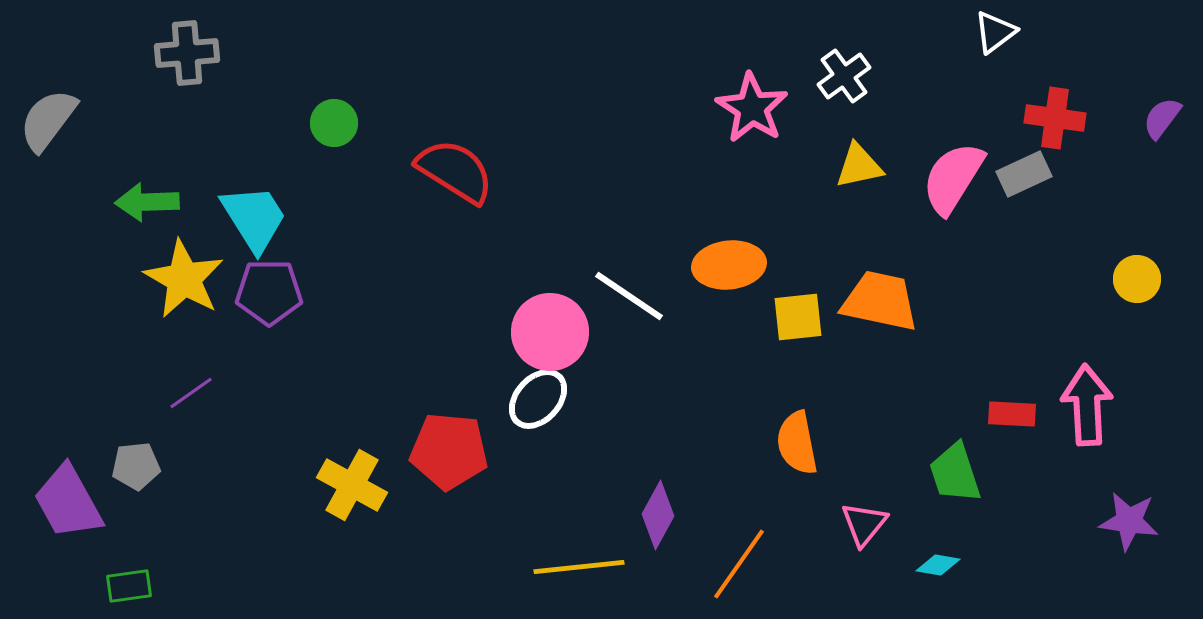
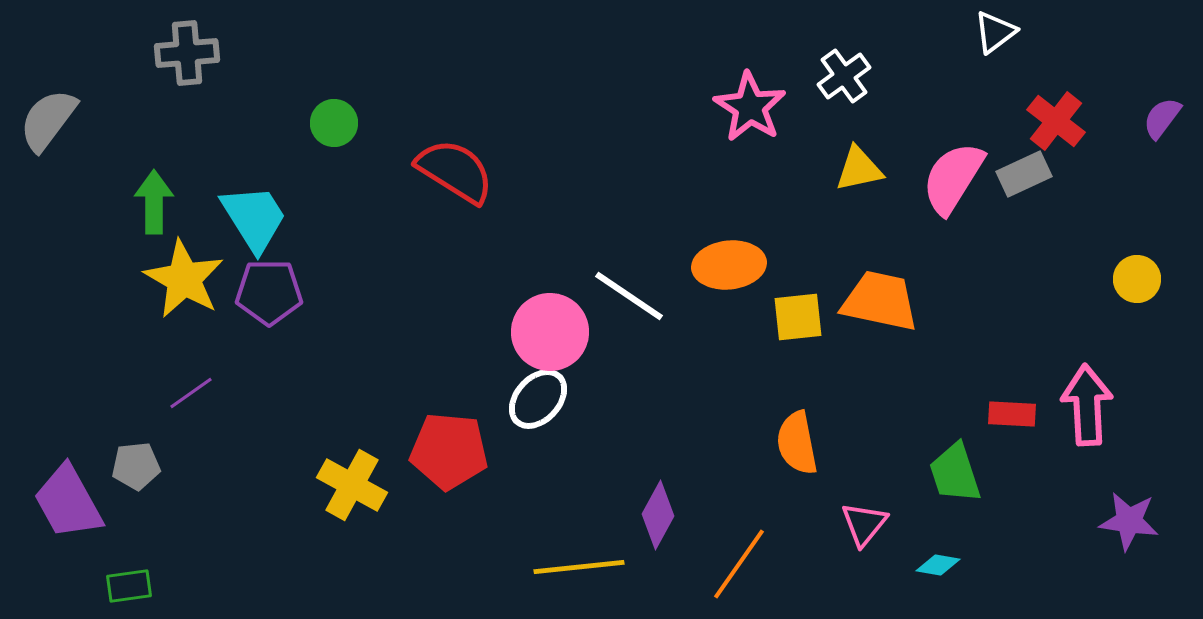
pink star: moved 2 px left, 1 px up
red cross: moved 1 px right, 3 px down; rotated 30 degrees clockwise
yellow triangle: moved 3 px down
green arrow: moved 7 px right; rotated 92 degrees clockwise
